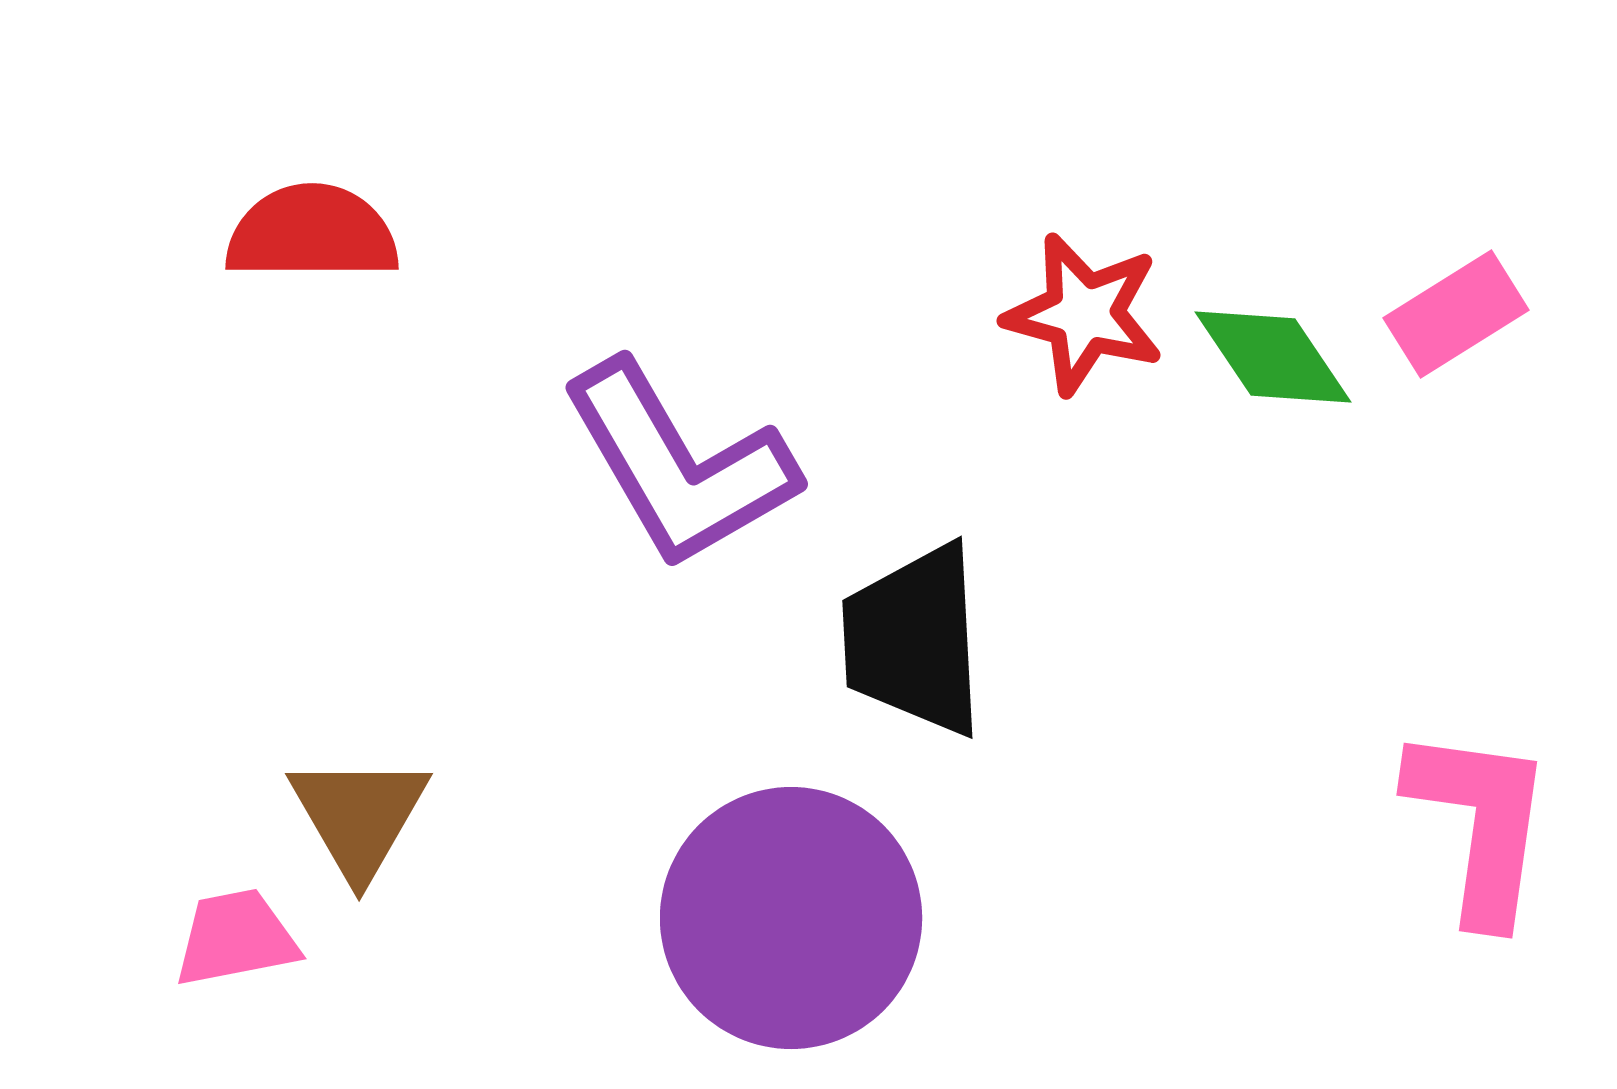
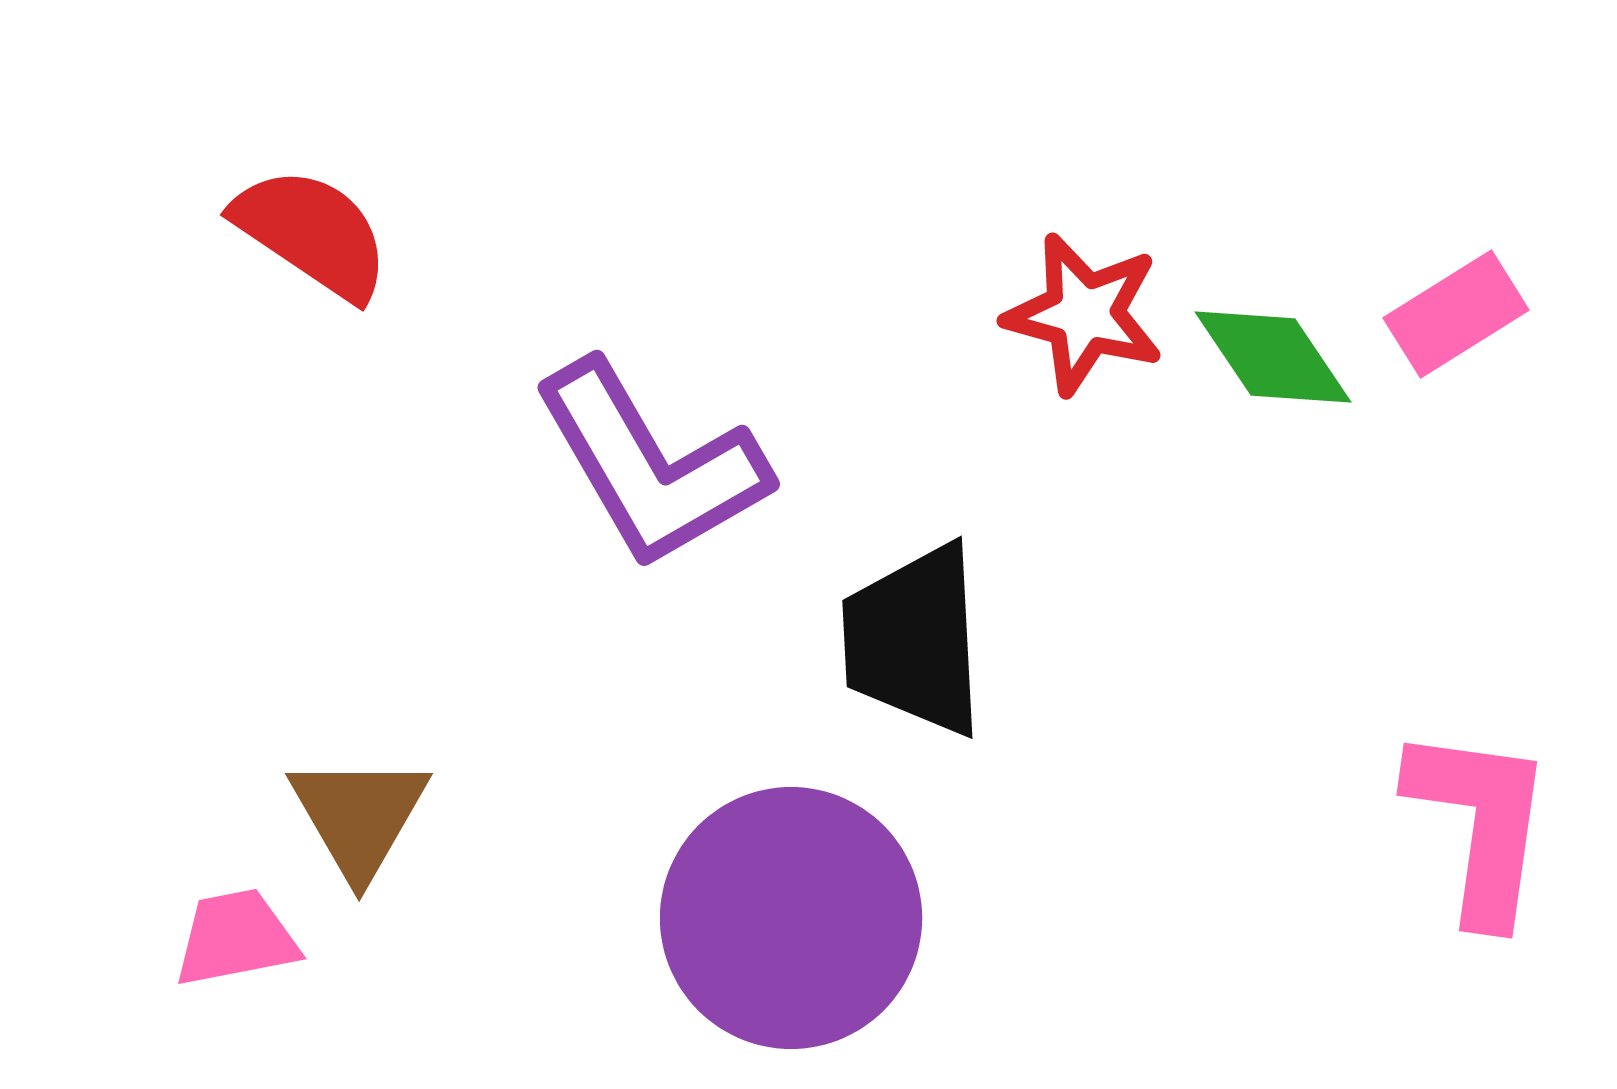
red semicircle: rotated 34 degrees clockwise
purple L-shape: moved 28 px left
